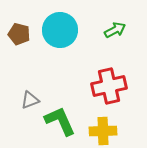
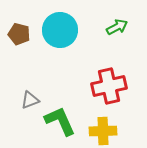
green arrow: moved 2 px right, 3 px up
